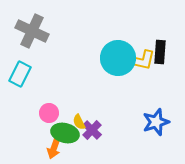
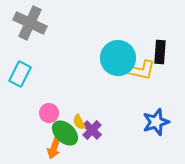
gray cross: moved 2 px left, 8 px up
yellow L-shape: moved 10 px down
green ellipse: rotated 28 degrees clockwise
